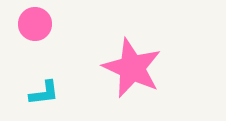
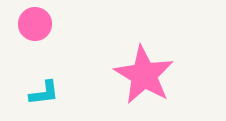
pink star: moved 12 px right, 7 px down; rotated 6 degrees clockwise
